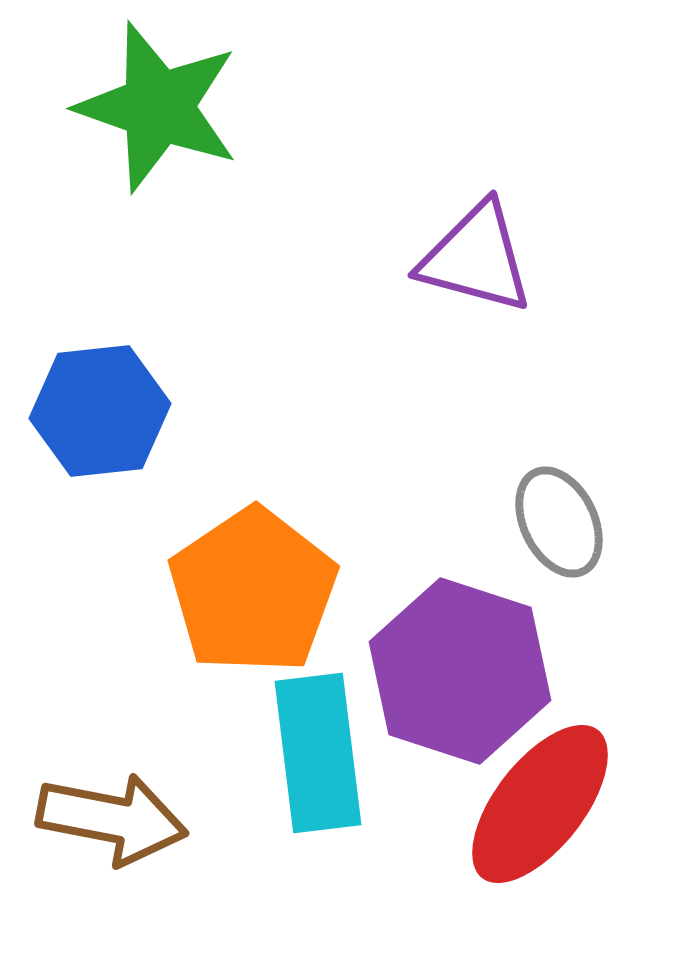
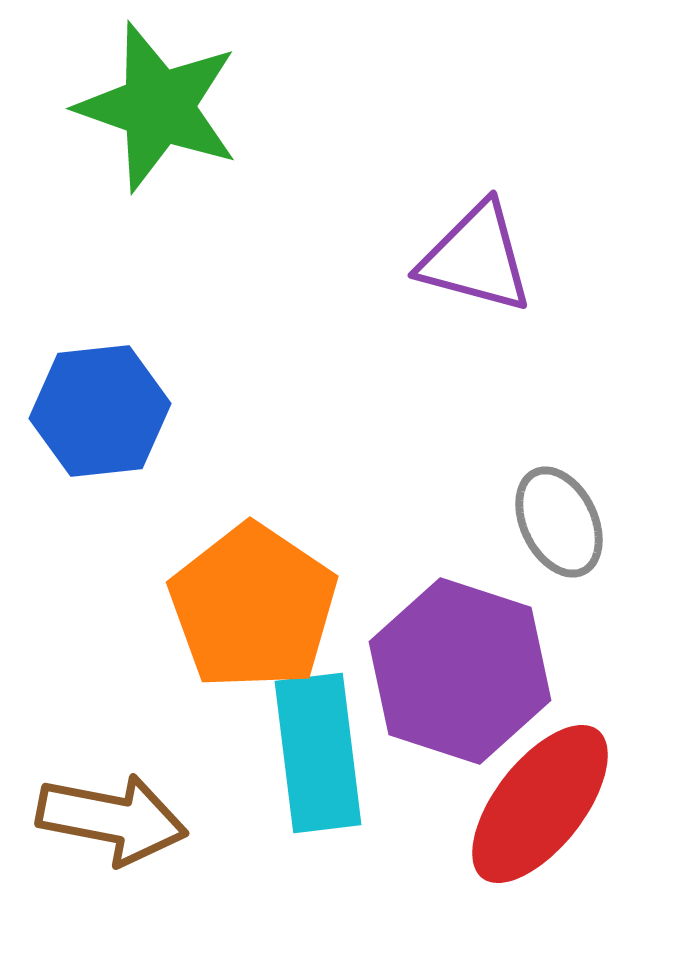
orange pentagon: moved 16 px down; rotated 4 degrees counterclockwise
